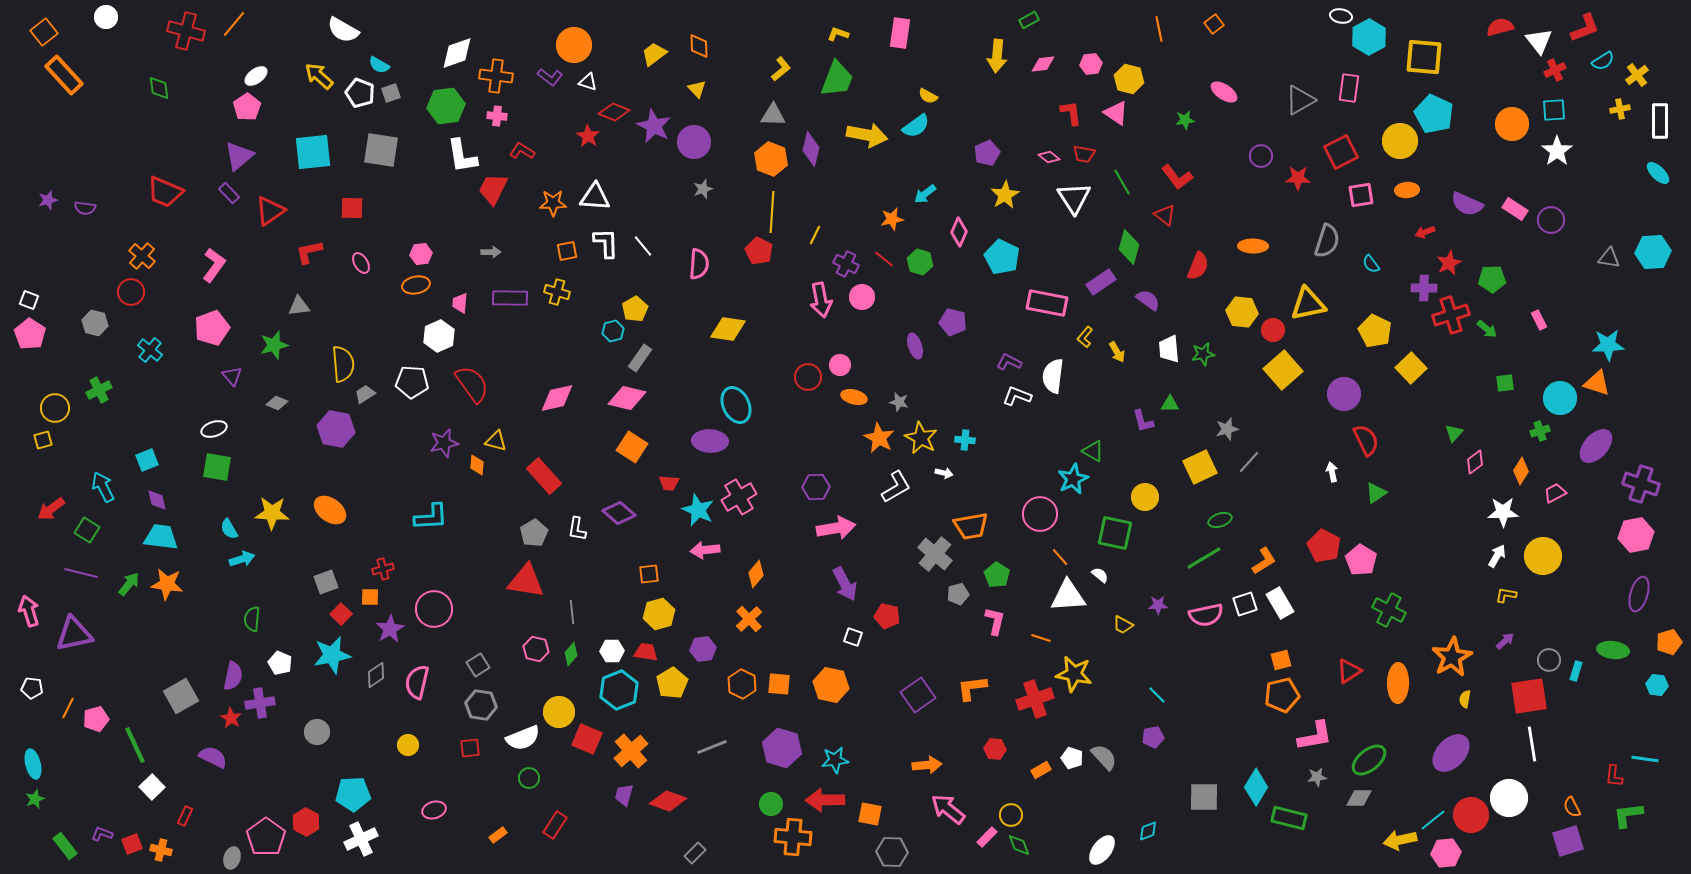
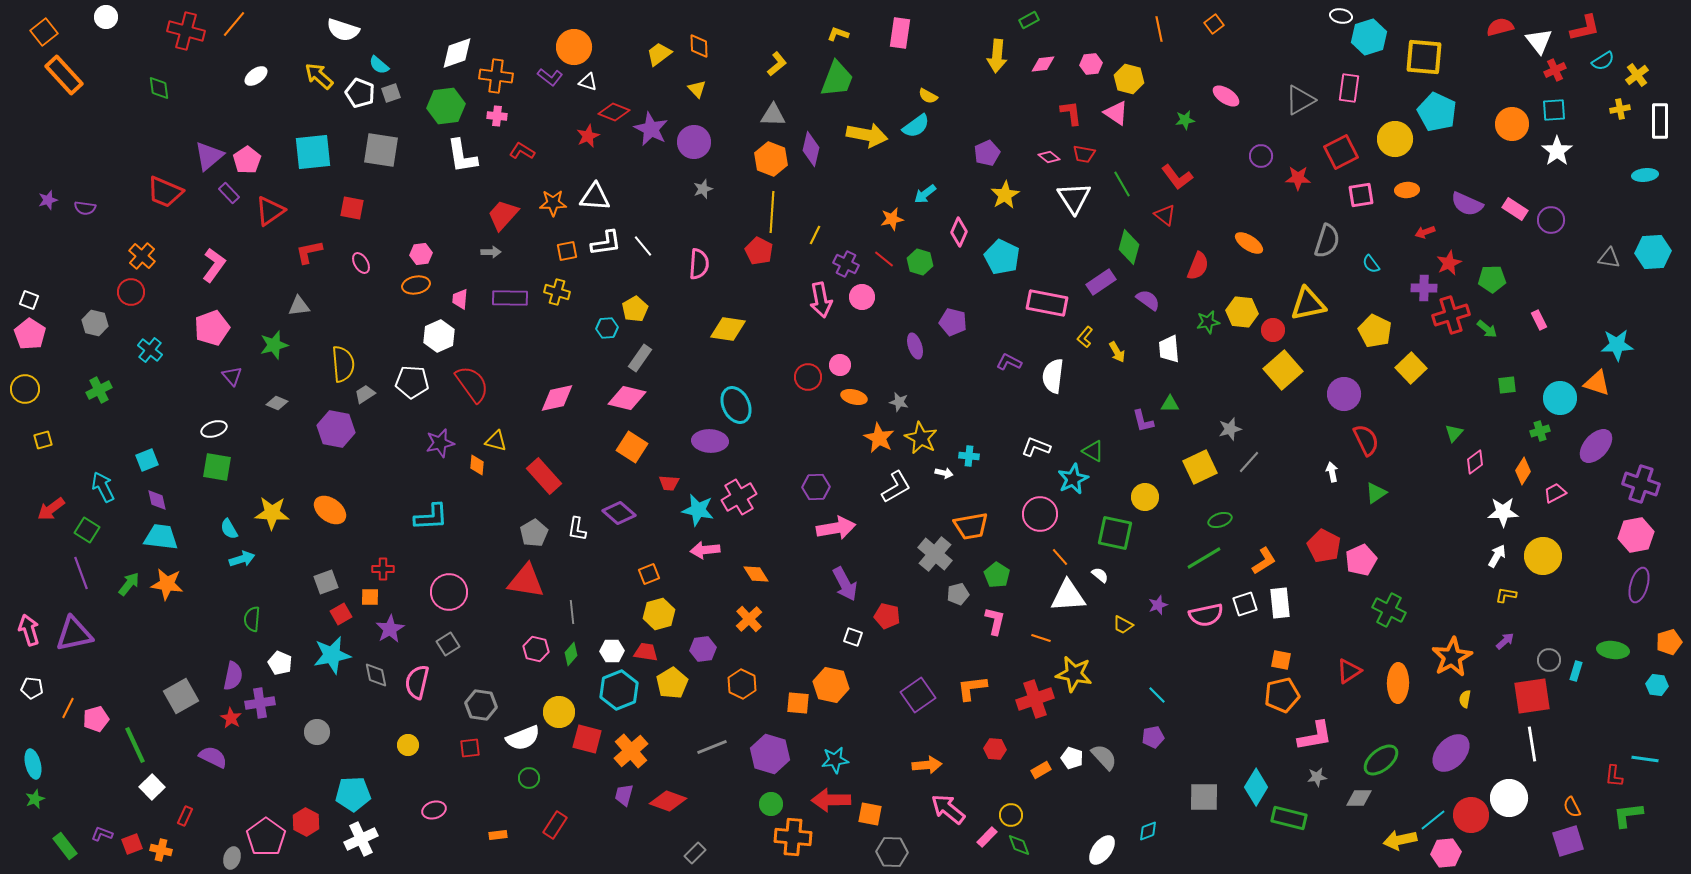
red L-shape at (1585, 28): rotated 8 degrees clockwise
white semicircle at (343, 30): rotated 12 degrees counterclockwise
cyan hexagon at (1369, 37): rotated 12 degrees clockwise
orange circle at (574, 45): moved 2 px down
yellow trapezoid at (654, 54): moved 5 px right
cyan semicircle at (379, 65): rotated 10 degrees clockwise
yellow L-shape at (781, 69): moved 4 px left, 5 px up
pink ellipse at (1224, 92): moved 2 px right, 4 px down
pink pentagon at (247, 107): moved 53 px down
cyan pentagon at (1434, 114): moved 3 px right, 2 px up
purple star at (654, 126): moved 3 px left, 3 px down
red star at (588, 136): rotated 15 degrees clockwise
yellow circle at (1400, 141): moved 5 px left, 2 px up
purple triangle at (239, 156): moved 30 px left
cyan ellipse at (1658, 173): moved 13 px left, 2 px down; rotated 50 degrees counterclockwise
green line at (1122, 182): moved 2 px down
red trapezoid at (493, 189): moved 10 px right, 26 px down; rotated 16 degrees clockwise
red square at (352, 208): rotated 10 degrees clockwise
white L-shape at (606, 243): rotated 84 degrees clockwise
orange ellipse at (1253, 246): moved 4 px left, 3 px up; rotated 32 degrees clockwise
pink trapezoid at (460, 303): moved 4 px up
cyan hexagon at (613, 331): moved 6 px left, 3 px up; rotated 10 degrees clockwise
cyan star at (1608, 345): moved 9 px right
green star at (1203, 354): moved 5 px right, 32 px up
green square at (1505, 383): moved 2 px right, 2 px down
white L-shape at (1017, 396): moved 19 px right, 51 px down
yellow circle at (55, 408): moved 30 px left, 19 px up
gray star at (1227, 429): moved 3 px right
cyan cross at (965, 440): moved 4 px right, 16 px down
purple star at (444, 443): moved 4 px left
orange diamond at (1521, 471): moved 2 px right
cyan star at (698, 510): rotated 12 degrees counterclockwise
pink pentagon at (1361, 560): rotated 16 degrees clockwise
red cross at (383, 569): rotated 15 degrees clockwise
purple line at (81, 573): rotated 56 degrees clockwise
orange square at (649, 574): rotated 15 degrees counterclockwise
orange diamond at (756, 574): rotated 72 degrees counterclockwise
purple ellipse at (1639, 594): moved 9 px up
white rectangle at (1280, 603): rotated 24 degrees clockwise
purple star at (1158, 605): rotated 18 degrees counterclockwise
pink circle at (434, 609): moved 15 px right, 17 px up
pink arrow at (29, 611): moved 19 px down
red square at (341, 614): rotated 15 degrees clockwise
orange square at (1281, 660): rotated 25 degrees clockwise
gray square at (478, 665): moved 30 px left, 21 px up
gray diamond at (376, 675): rotated 68 degrees counterclockwise
orange square at (779, 684): moved 19 px right, 19 px down
red square at (1529, 696): moved 3 px right
red square at (587, 739): rotated 8 degrees counterclockwise
purple hexagon at (782, 748): moved 12 px left, 6 px down
green ellipse at (1369, 760): moved 12 px right
red arrow at (825, 800): moved 6 px right
orange rectangle at (498, 835): rotated 30 degrees clockwise
